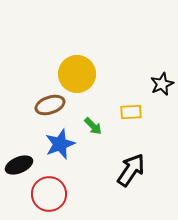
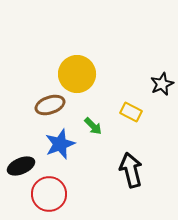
yellow rectangle: rotated 30 degrees clockwise
black ellipse: moved 2 px right, 1 px down
black arrow: rotated 48 degrees counterclockwise
